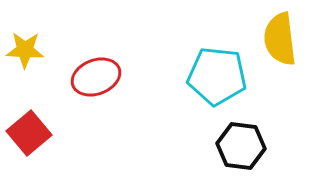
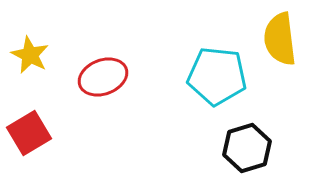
yellow star: moved 5 px right, 5 px down; rotated 24 degrees clockwise
red ellipse: moved 7 px right
red square: rotated 9 degrees clockwise
black hexagon: moved 6 px right, 2 px down; rotated 24 degrees counterclockwise
